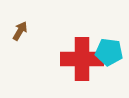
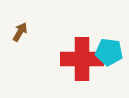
brown arrow: moved 1 px down
